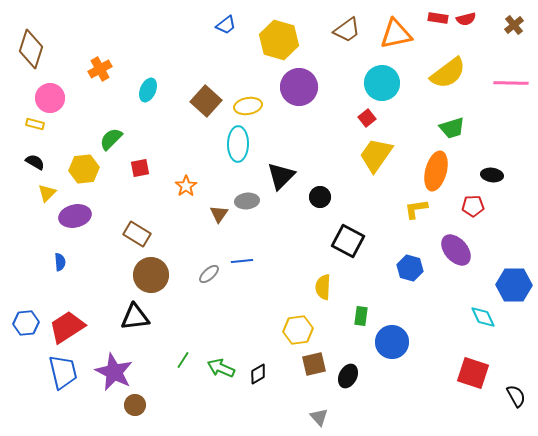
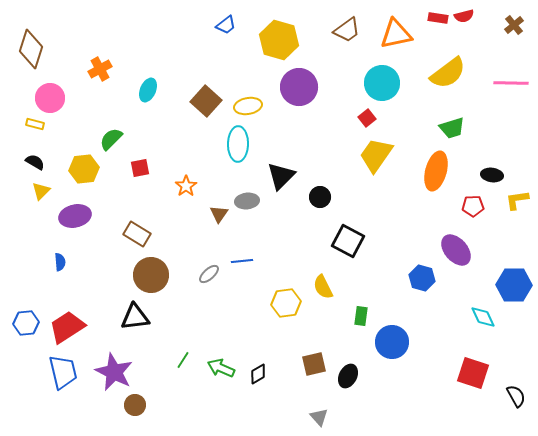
red semicircle at (466, 19): moved 2 px left, 3 px up
yellow triangle at (47, 193): moved 6 px left, 2 px up
yellow L-shape at (416, 209): moved 101 px right, 9 px up
blue hexagon at (410, 268): moved 12 px right, 10 px down
yellow semicircle at (323, 287): rotated 30 degrees counterclockwise
yellow hexagon at (298, 330): moved 12 px left, 27 px up
